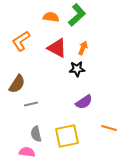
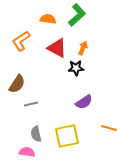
orange semicircle: moved 3 px left, 2 px down
black star: moved 1 px left, 1 px up
